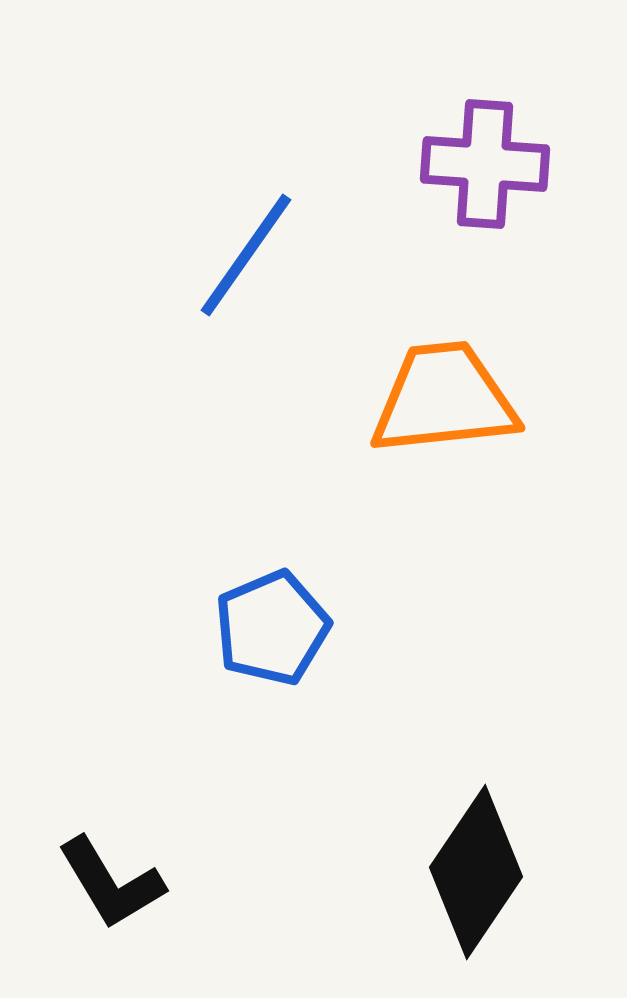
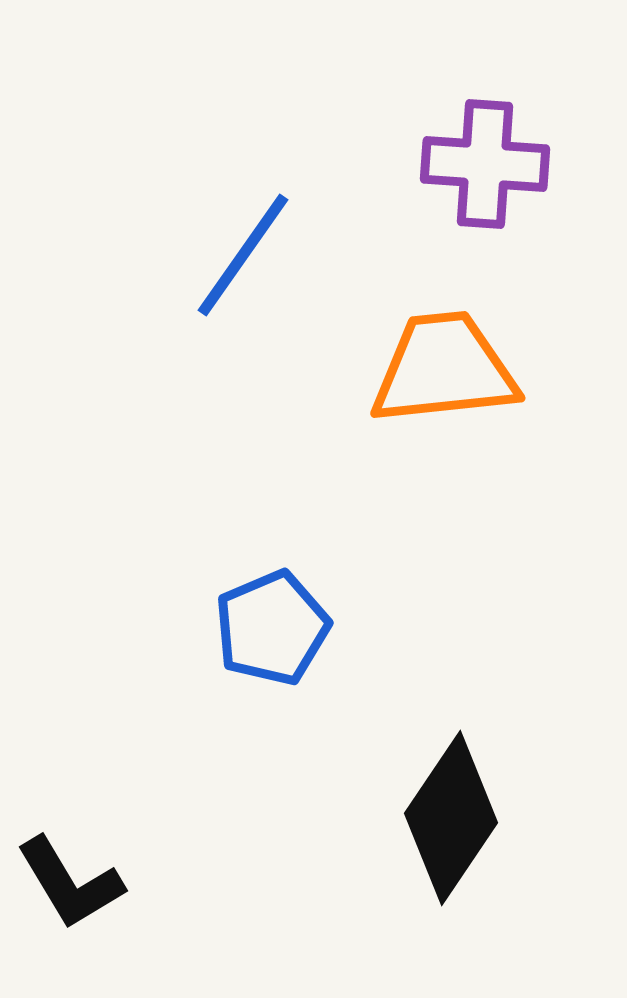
blue line: moved 3 px left
orange trapezoid: moved 30 px up
black diamond: moved 25 px left, 54 px up
black L-shape: moved 41 px left
